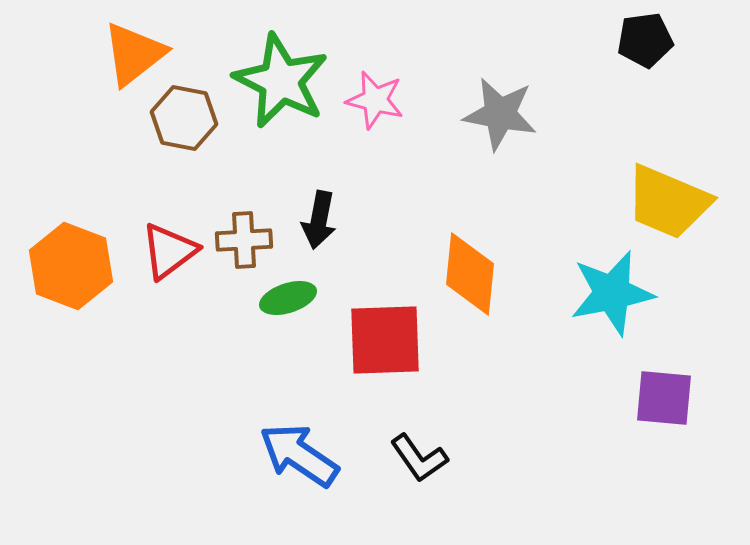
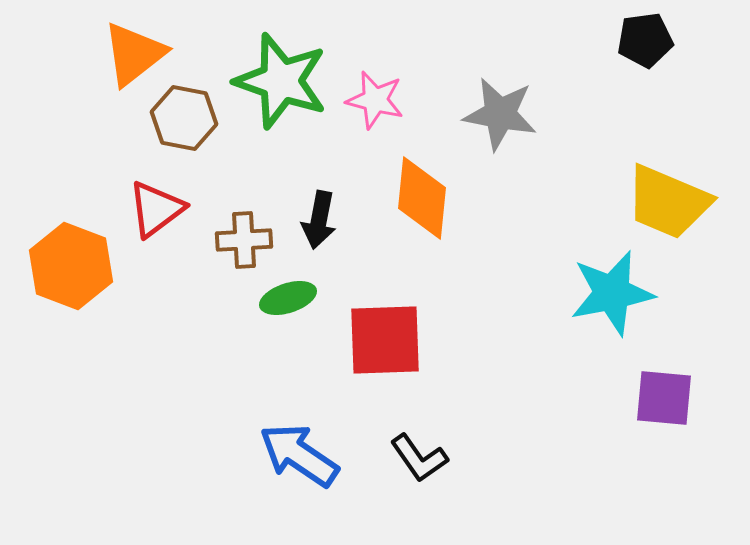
green star: rotated 8 degrees counterclockwise
red triangle: moved 13 px left, 42 px up
orange diamond: moved 48 px left, 76 px up
